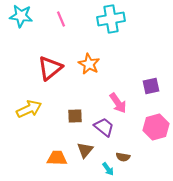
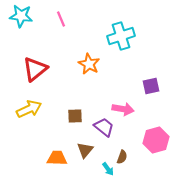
cyan cross: moved 10 px right, 17 px down; rotated 8 degrees counterclockwise
red triangle: moved 15 px left, 1 px down
pink arrow: moved 5 px right, 6 px down; rotated 45 degrees counterclockwise
pink hexagon: moved 13 px down
brown semicircle: moved 1 px left; rotated 80 degrees counterclockwise
